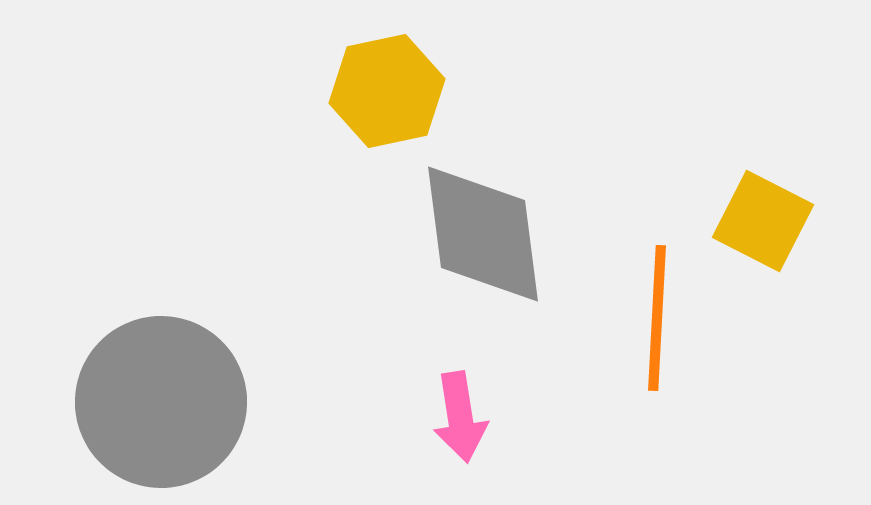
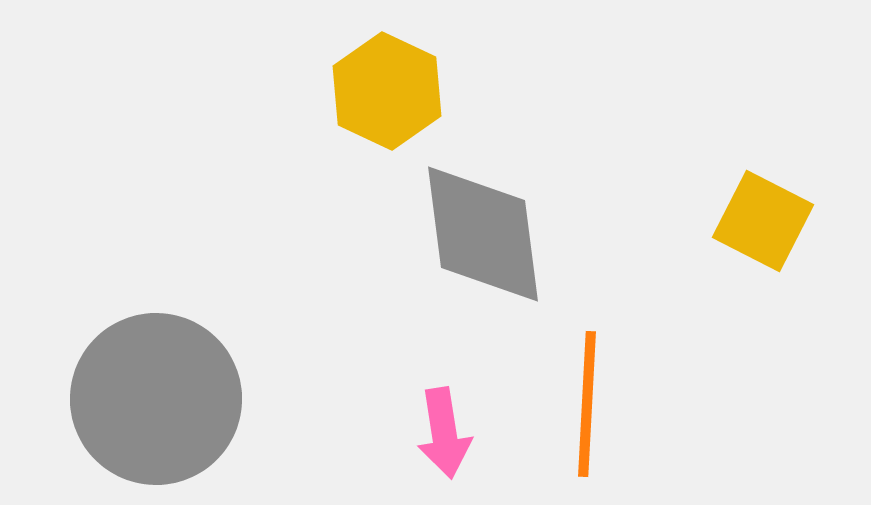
yellow hexagon: rotated 23 degrees counterclockwise
orange line: moved 70 px left, 86 px down
gray circle: moved 5 px left, 3 px up
pink arrow: moved 16 px left, 16 px down
